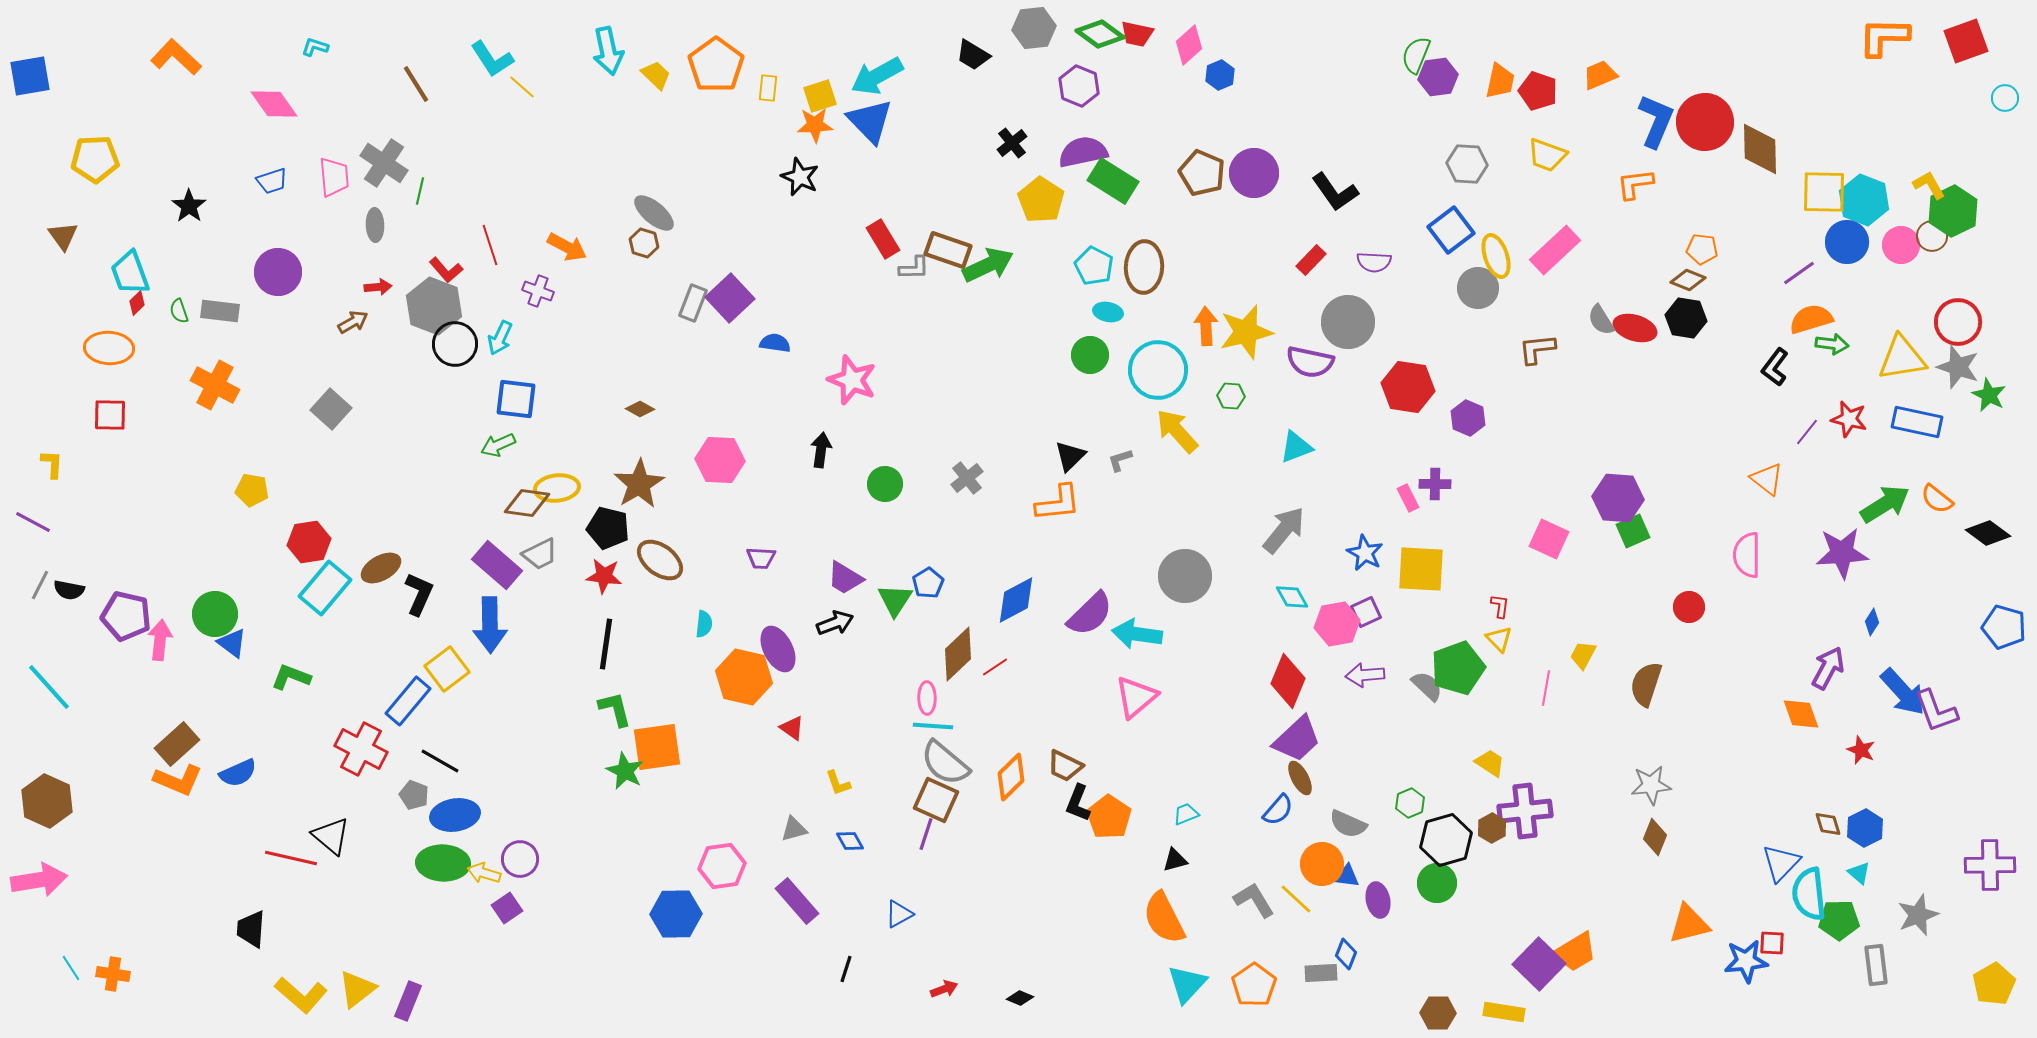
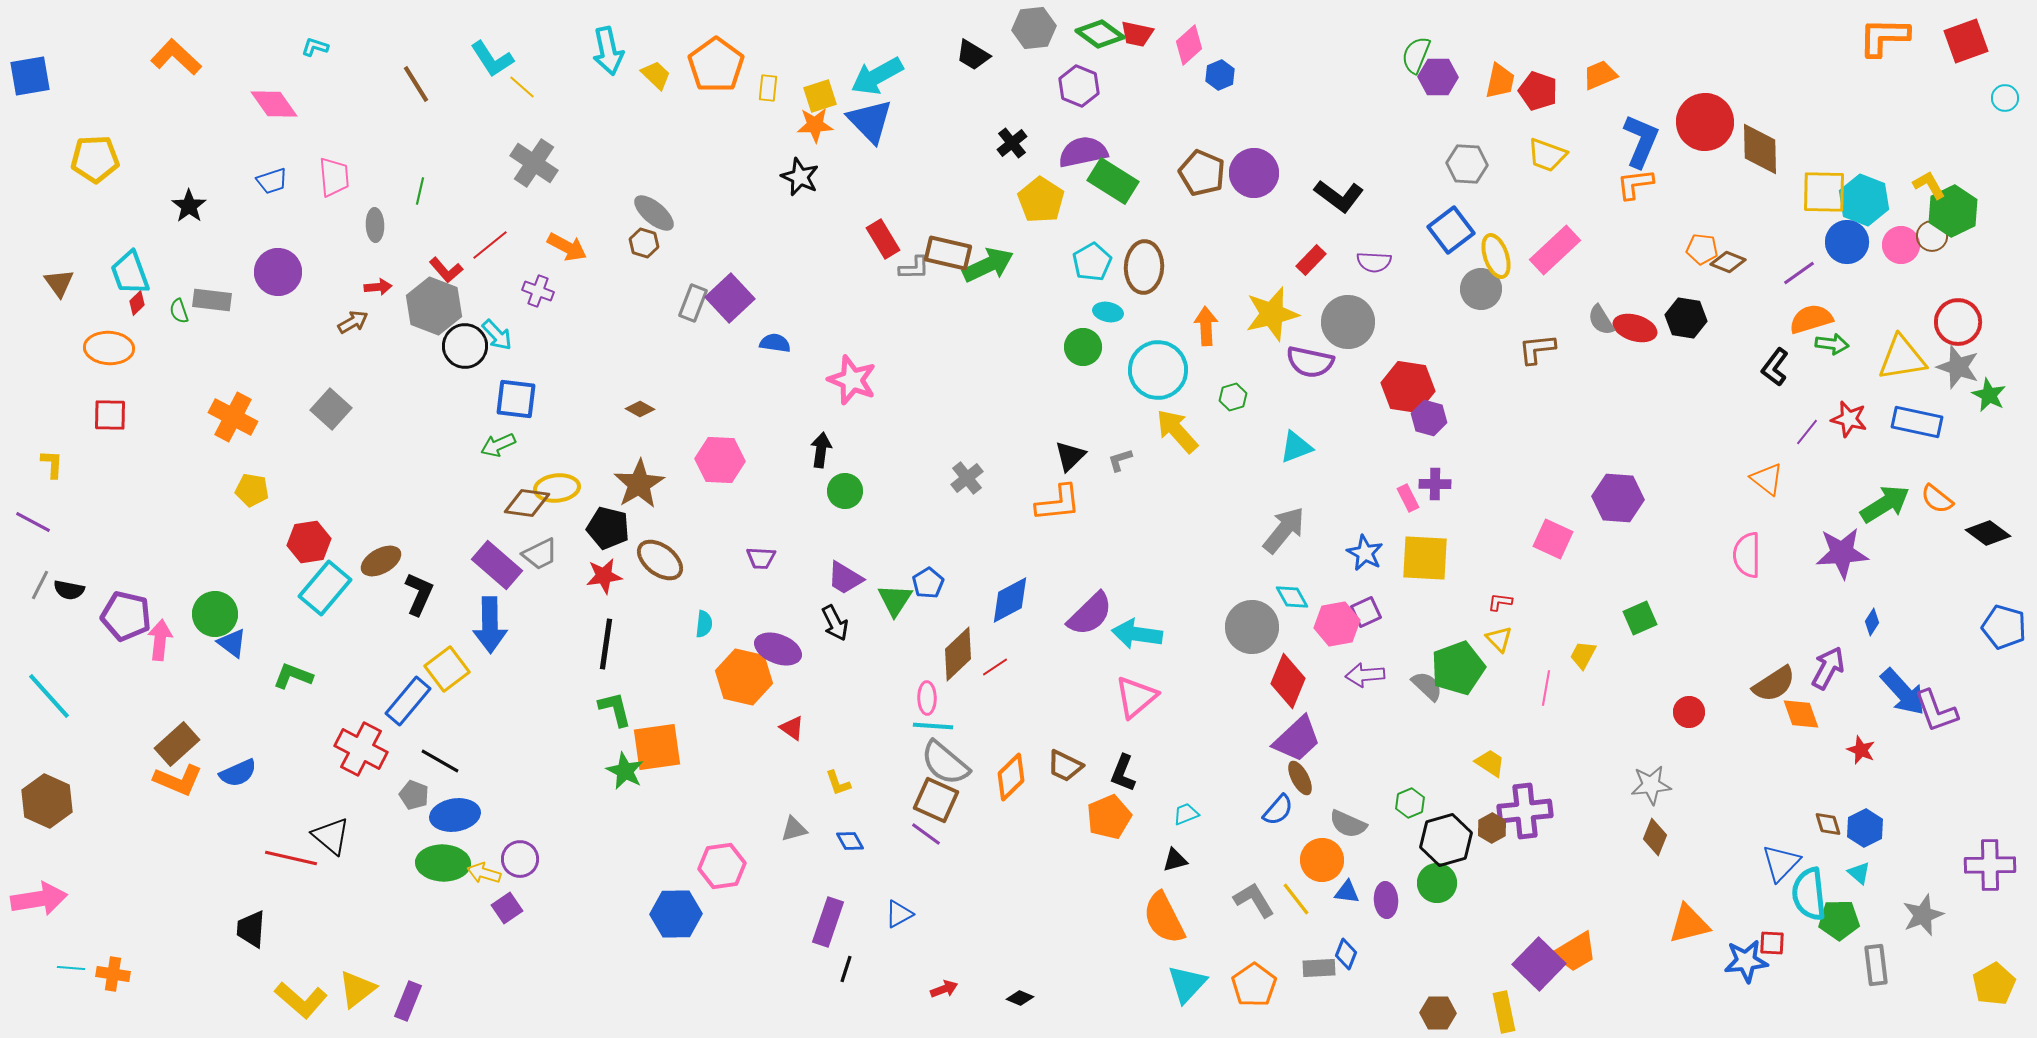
purple hexagon at (1438, 77): rotated 9 degrees clockwise
blue L-shape at (1656, 121): moved 15 px left, 20 px down
gray cross at (384, 163): moved 150 px right
black L-shape at (1335, 192): moved 4 px right, 4 px down; rotated 18 degrees counterclockwise
brown triangle at (63, 236): moved 4 px left, 47 px down
red line at (490, 245): rotated 69 degrees clockwise
brown rectangle at (948, 250): moved 3 px down; rotated 6 degrees counterclockwise
cyan pentagon at (1094, 266): moved 2 px left, 4 px up; rotated 15 degrees clockwise
brown diamond at (1688, 280): moved 40 px right, 18 px up
gray circle at (1478, 288): moved 3 px right, 1 px down
gray rectangle at (220, 311): moved 8 px left, 11 px up
yellow star at (1246, 332): moved 26 px right, 18 px up
cyan arrow at (500, 338): moved 3 px left, 3 px up; rotated 68 degrees counterclockwise
black circle at (455, 344): moved 10 px right, 2 px down
green circle at (1090, 355): moved 7 px left, 8 px up
orange cross at (215, 385): moved 18 px right, 32 px down
green hexagon at (1231, 396): moved 2 px right, 1 px down; rotated 20 degrees counterclockwise
purple hexagon at (1468, 418): moved 39 px left; rotated 8 degrees counterclockwise
green circle at (885, 484): moved 40 px left, 7 px down
green square at (1633, 531): moved 7 px right, 87 px down
pink square at (1549, 539): moved 4 px right
brown ellipse at (381, 568): moved 7 px up
yellow square at (1421, 569): moved 4 px right, 11 px up
red star at (604, 576): rotated 15 degrees counterclockwise
gray circle at (1185, 576): moved 67 px right, 51 px down
blue diamond at (1016, 600): moved 6 px left
red L-shape at (1500, 606): moved 4 px up; rotated 90 degrees counterclockwise
red circle at (1689, 607): moved 105 px down
black arrow at (835, 623): rotated 84 degrees clockwise
purple ellipse at (778, 649): rotated 42 degrees counterclockwise
green L-shape at (291, 677): moved 2 px right, 1 px up
brown semicircle at (1646, 684): moved 128 px right; rotated 141 degrees counterclockwise
cyan line at (49, 687): moved 9 px down
black L-shape at (1078, 803): moved 45 px right, 30 px up
orange pentagon at (1109, 817): rotated 15 degrees clockwise
purple line at (926, 834): rotated 72 degrees counterclockwise
orange circle at (1322, 864): moved 4 px up
blue triangle at (1347, 876): moved 16 px down
pink arrow at (39, 880): moved 19 px down
yellow line at (1296, 899): rotated 9 degrees clockwise
purple ellipse at (1378, 900): moved 8 px right; rotated 8 degrees clockwise
purple rectangle at (797, 901): moved 31 px right, 21 px down; rotated 60 degrees clockwise
gray star at (1918, 915): moved 5 px right
cyan line at (71, 968): rotated 52 degrees counterclockwise
gray rectangle at (1321, 973): moved 2 px left, 5 px up
yellow L-shape at (301, 995): moved 5 px down
yellow rectangle at (1504, 1012): rotated 69 degrees clockwise
